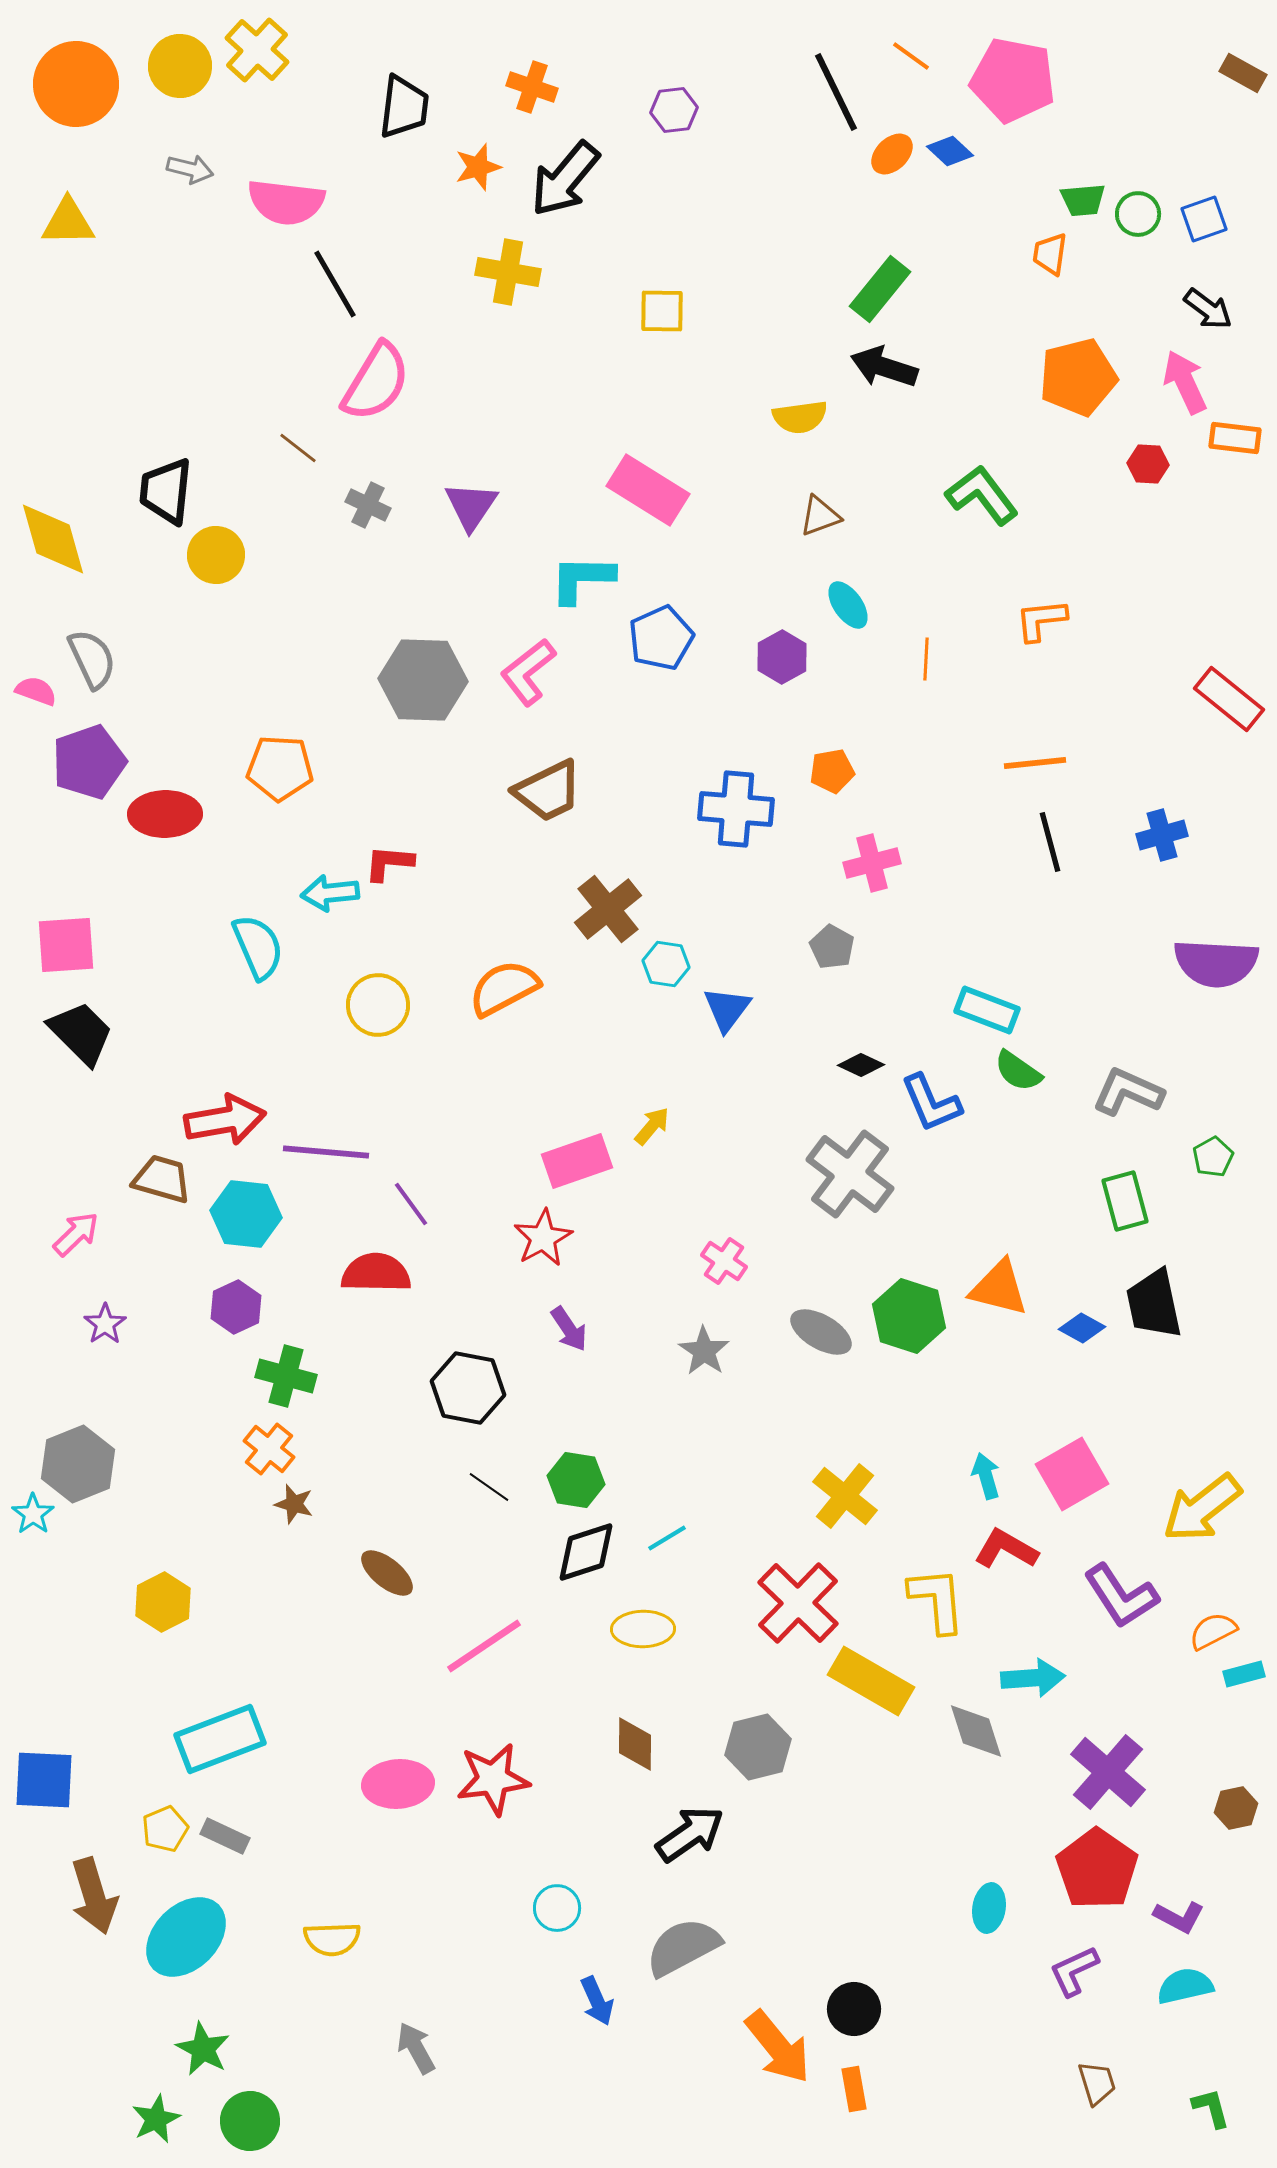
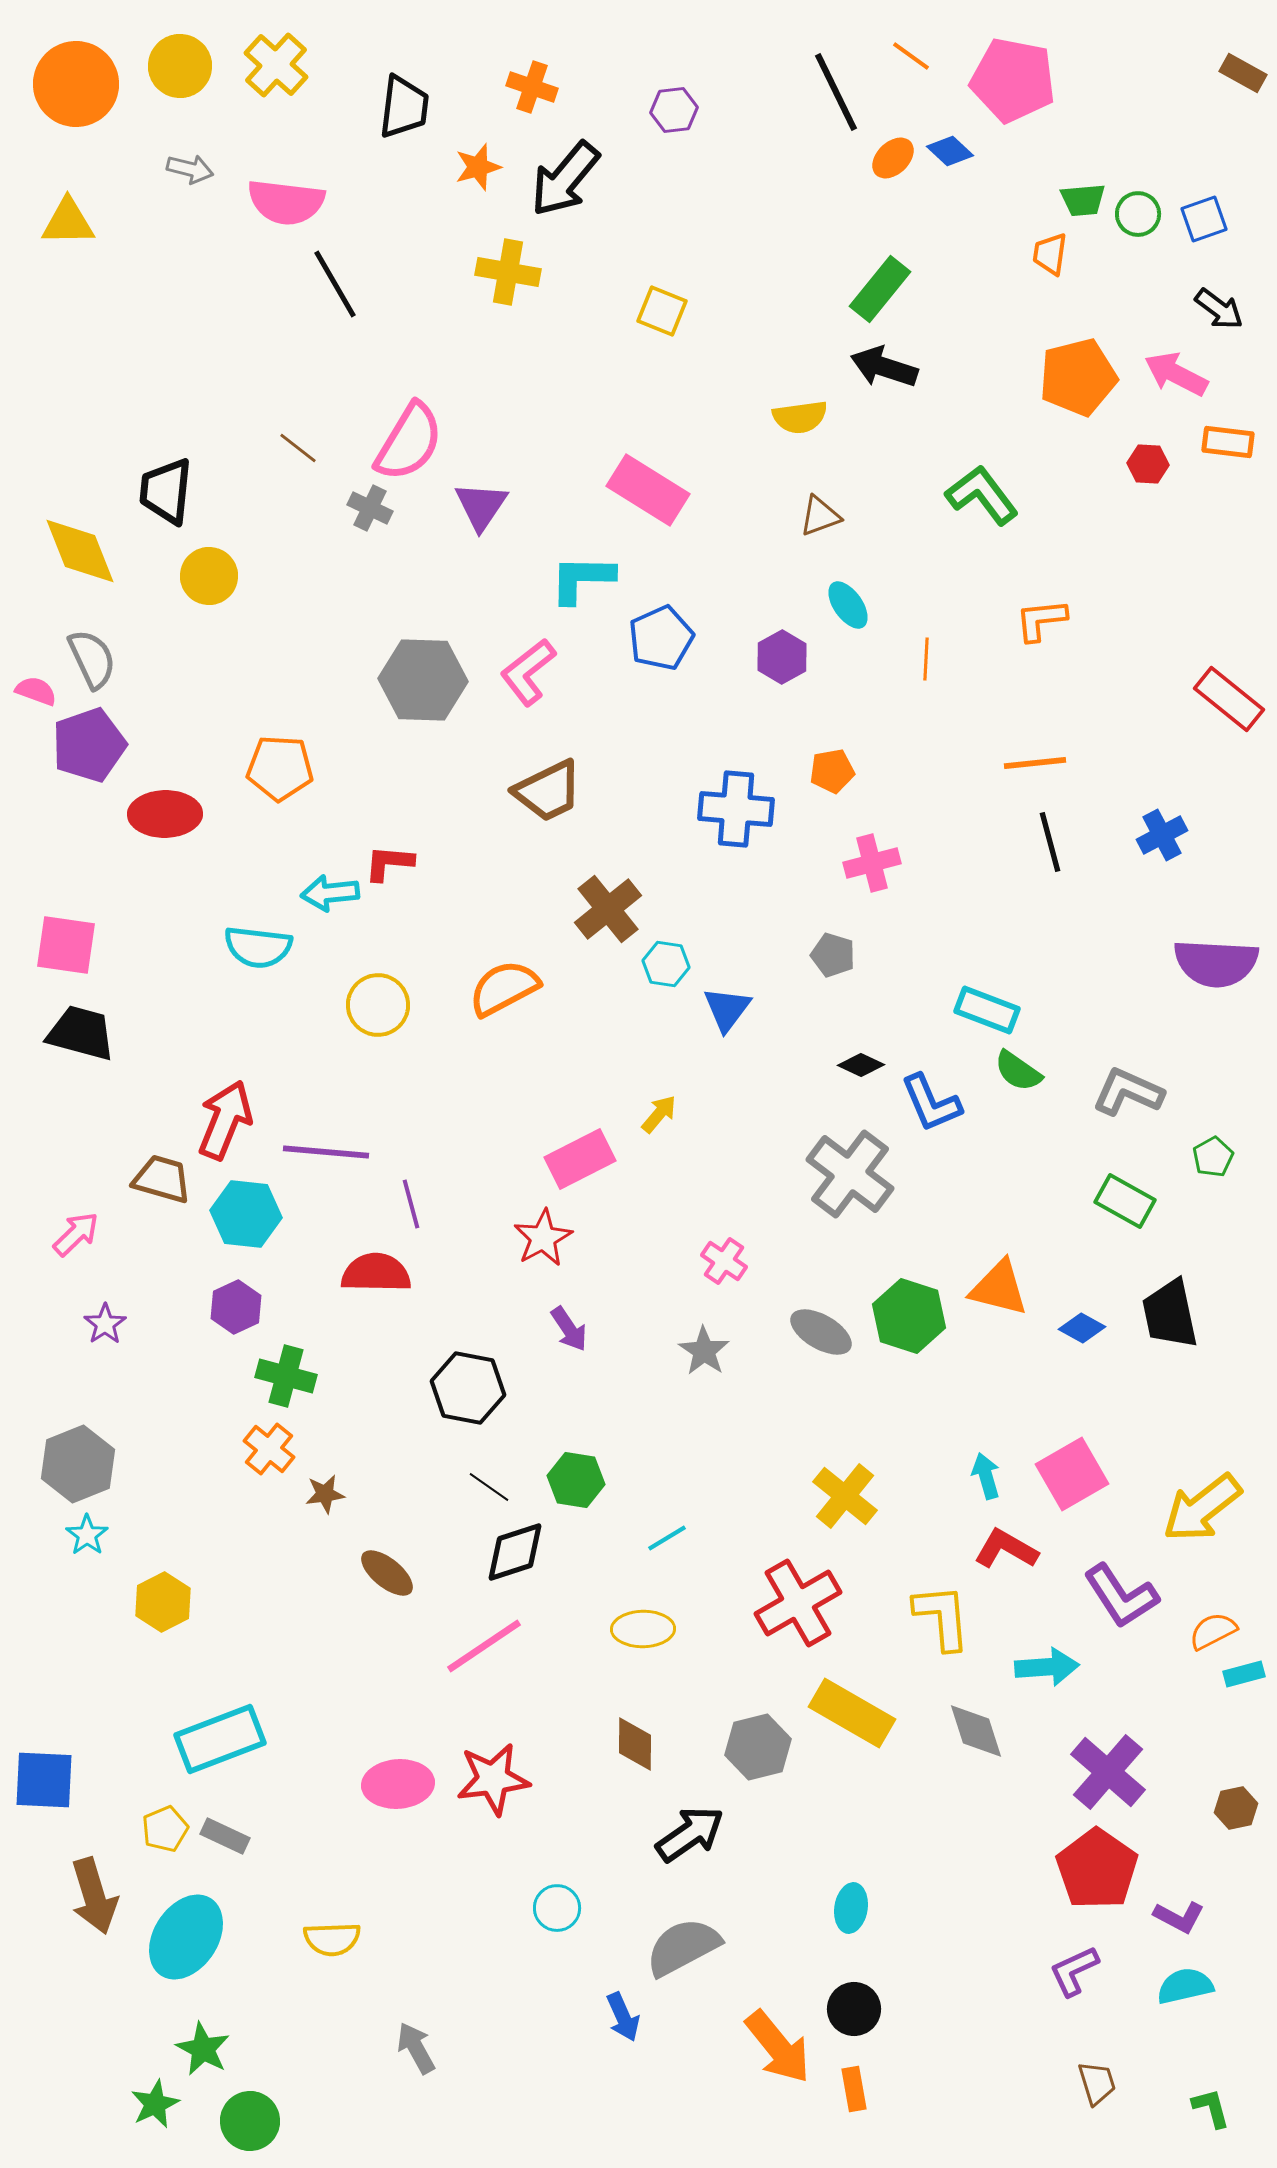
yellow cross at (257, 50): moved 19 px right, 15 px down
orange ellipse at (892, 154): moved 1 px right, 4 px down
black arrow at (1208, 309): moved 11 px right
yellow square at (662, 311): rotated 21 degrees clockwise
pink semicircle at (376, 382): moved 33 px right, 60 px down
pink arrow at (1185, 382): moved 9 px left, 8 px up; rotated 38 degrees counterclockwise
orange rectangle at (1235, 438): moved 7 px left, 4 px down
gray cross at (368, 505): moved 2 px right, 3 px down
purple triangle at (471, 506): moved 10 px right
yellow diamond at (53, 539): moved 27 px right, 12 px down; rotated 6 degrees counterclockwise
yellow circle at (216, 555): moved 7 px left, 21 px down
purple pentagon at (89, 762): moved 17 px up
blue cross at (1162, 835): rotated 12 degrees counterclockwise
pink square at (66, 945): rotated 12 degrees clockwise
cyan semicircle at (258, 947): rotated 120 degrees clockwise
gray pentagon at (832, 947): moved 1 px right, 8 px down; rotated 12 degrees counterclockwise
black trapezoid at (81, 1033): rotated 30 degrees counterclockwise
red arrow at (225, 1120): rotated 58 degrees counterclockwise
yellow arrow at (652, 1126): moved 7 px right, 12 px up
pink rectangle at (577, 1161): moved 3 px right, 2 px up; rotated 8 degrees counterclockwise
green rectangle at (1125, 1201): rotated 46 degrees counterclockwise
purple line at (411, 1204): rotated 21 degrees clockwise
black trapezoid at (1154, 1304): moved 16 px right, 10 px down
brown star at (294, 1504): moved 31 px right, 10 px up; rotated 24 degrees counterclockwise
cyan star at (33, 1514): moved 54 px right, 21 px down
black diamond at (586, 1552): moved 71 px left
yellow L-shape at (937, 1600): moved 5 px right, 17 px down
red cross at (798, 1603): rotated 16 degrees clockwise
cyan arrow at (1033, 1678): moved 14 px right, 11 px up
yellow rectangle at (871, 1681): moved 19 px left, 32 px down
cyan ellipse at (989, 1908): moved 138 px left
cyan ellipse at (186, 1937): rotated 12 degrees counterclockwise
blue arrow at (597, 2001): moved 26 px right, 16 px down
green star at (156, 2119): moved 1 px left, 15 px up
